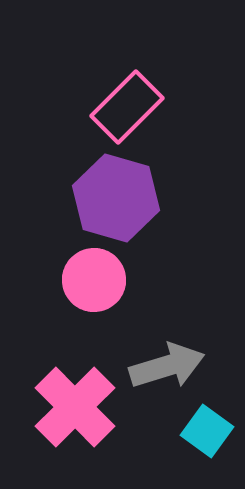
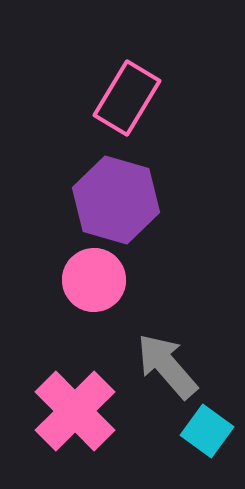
pink rectangle: moved 9 px up; rotated 14 degrees counterclockwise
purple hexagon: moved 2 px down
gray arrow: rotated 114 degrees counterclockwise
pink cross: moved 4 px down
